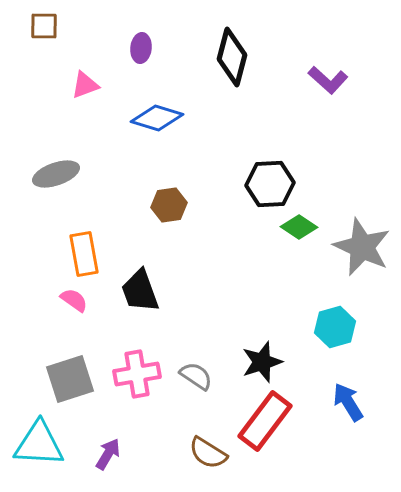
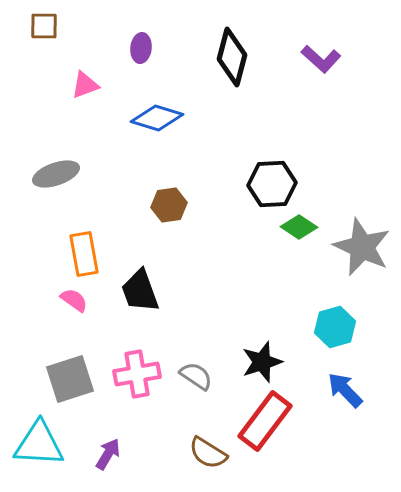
purple L-shape: moved 7 px left, 21 px up
black hexagon: moved 2 px right
blue arrow: moved 3 px left, 12 px up; rotated 12 degrees counterclockwise
